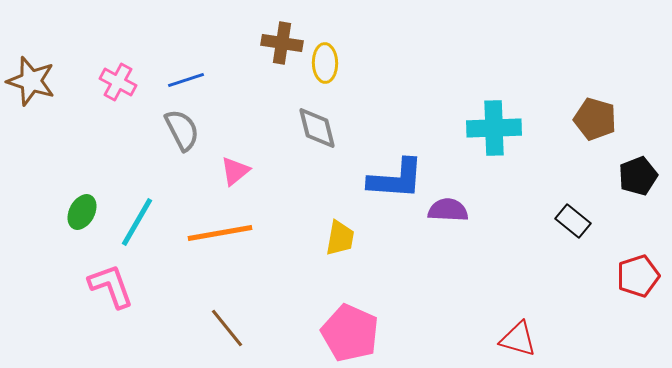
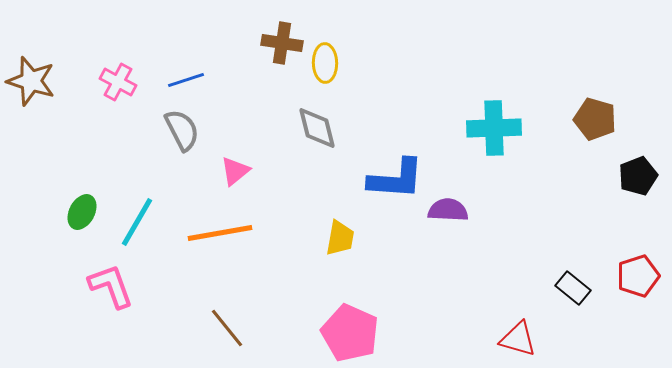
black rectangle: moved 67 px down
